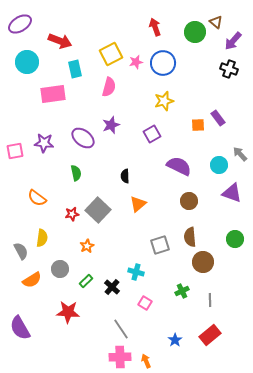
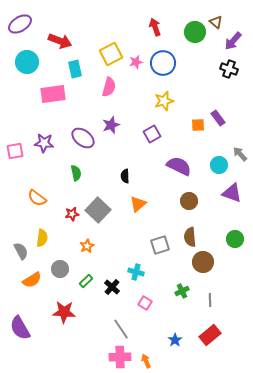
red star at (68, 312): moved 4 px left
